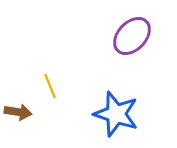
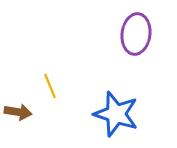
purple ellipse: moved 4 px right, 2 px up; rotated 36 degrees counterclockwise
